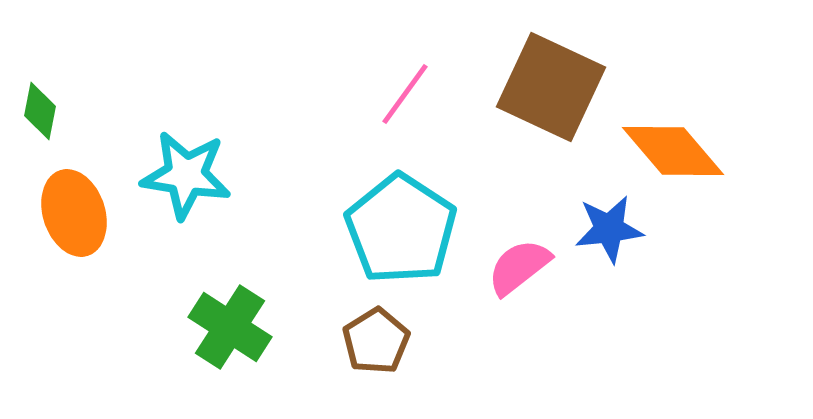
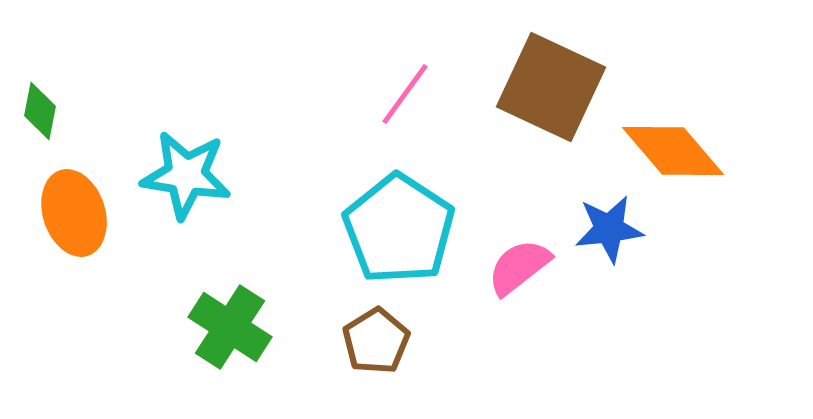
cyan pentagon: moved 2 px left
